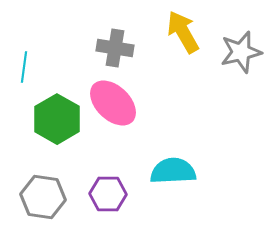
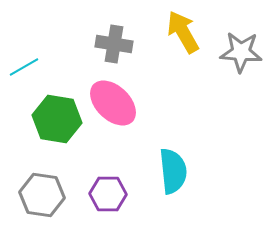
gray cross: moved 1 px left, 4 px up
gray star: rotated 18 degrees clockwise
cyan line: rotated 52 degrees clockwise
green hexagon: rotated 21 degrees counterclockwise
cyan semicircle: rotated 87 degrees clockwise
gray hexagon: moved 1 px left, 2 px up
